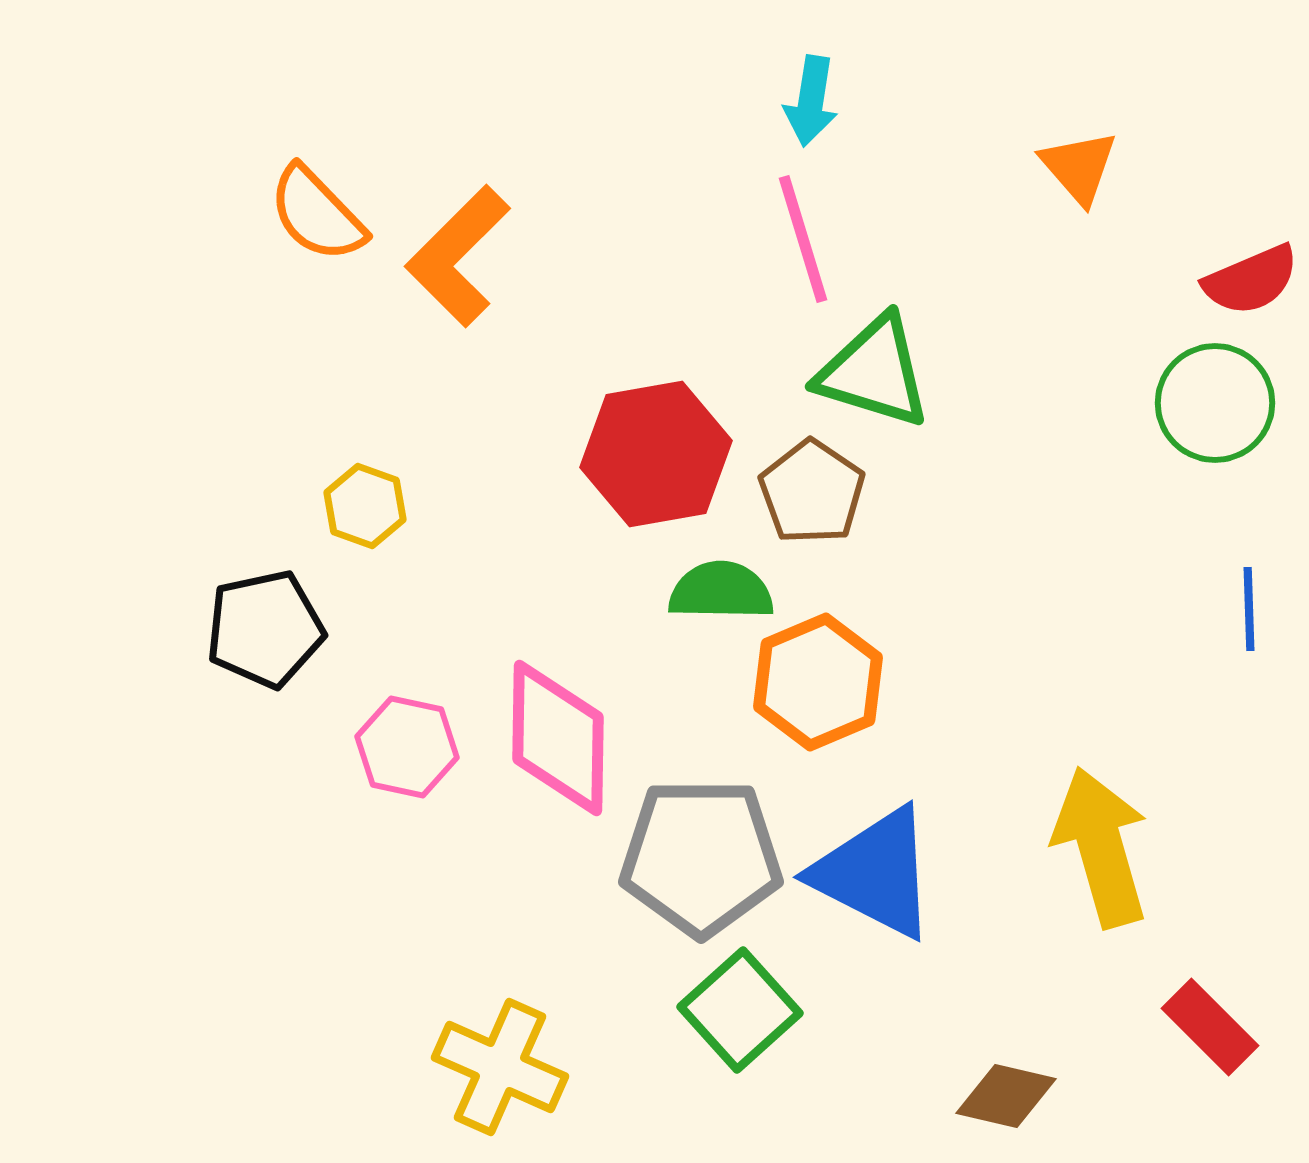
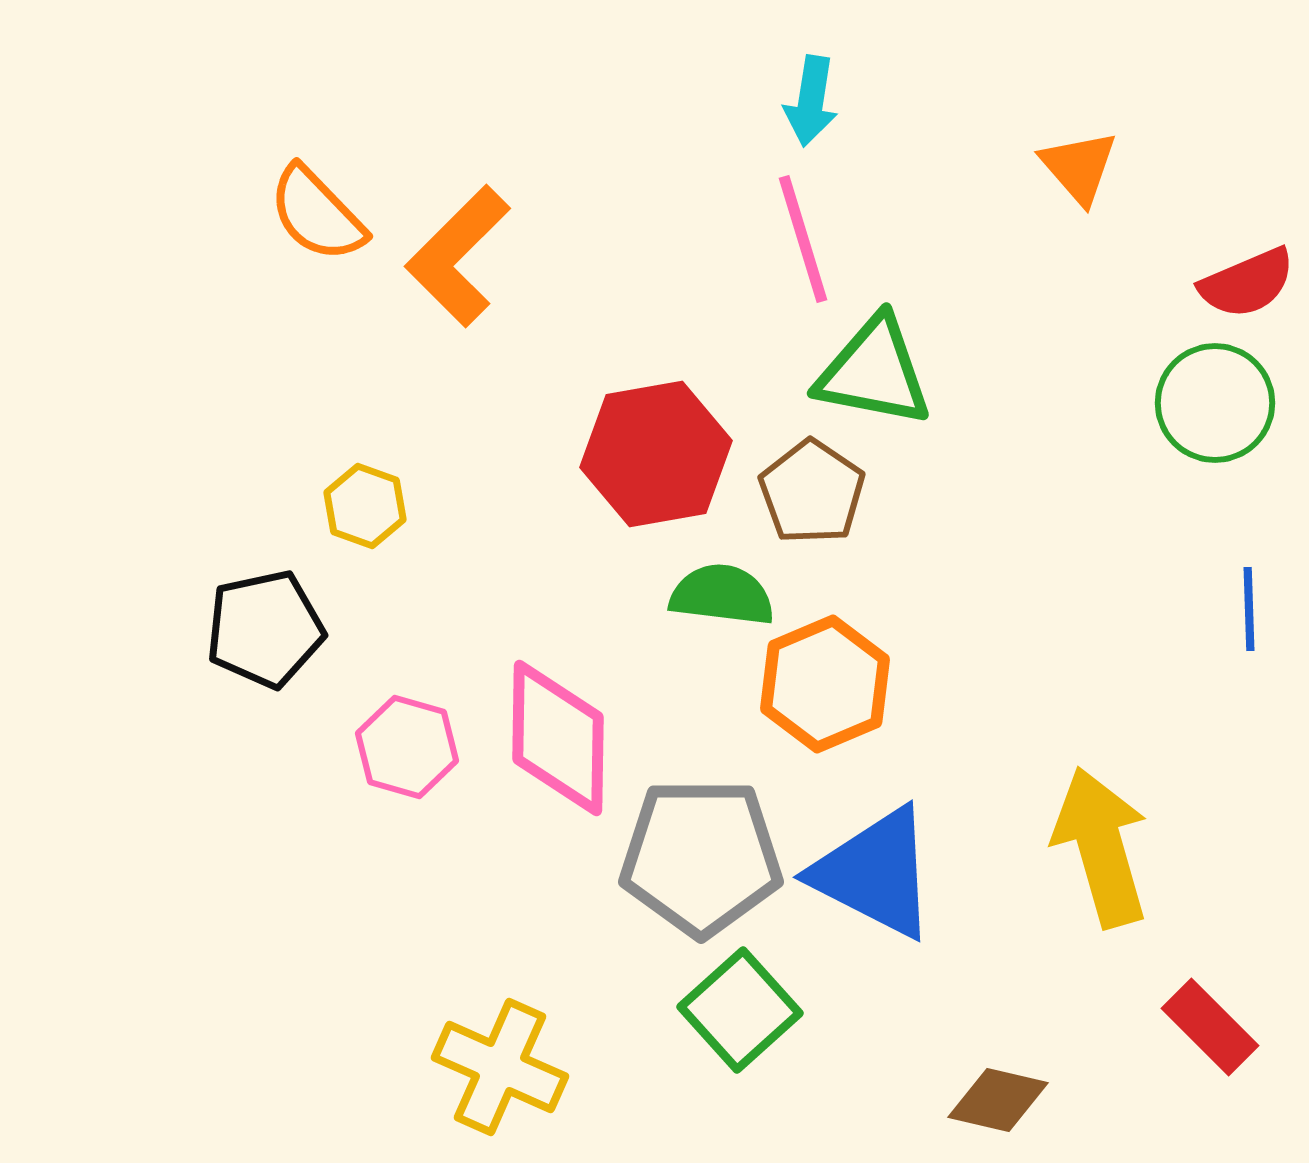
red semicircle: moved 4 px left, 3 px down
green triangle: rotated 6 degrees counterclockwise
green semicircle: moved 1 px right, 4 px down; rotated 6 degrees clockwise
orange hexagon: moved 7 px right, 2 px down
pink hexagon: rotated 4 degrees clockwise
brown diamond: moved 8 px left, 4 px down
